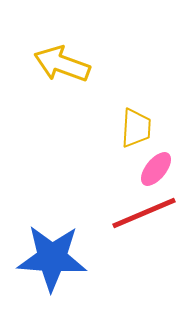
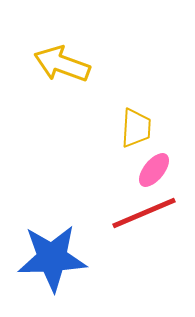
pink ellipse: moved 2 px left, 1 px down
blue star: rotated 6 degrees counterclockwise
